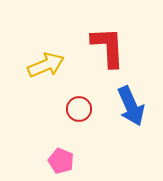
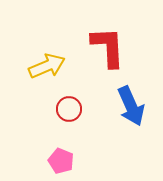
yellow arrow: moved 1 px right, 1 px down
red circle: moved 10 px left
